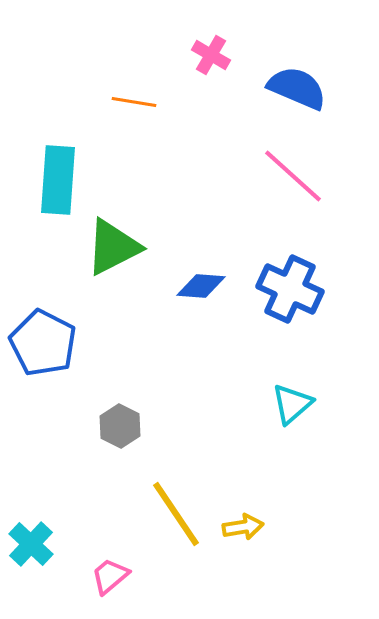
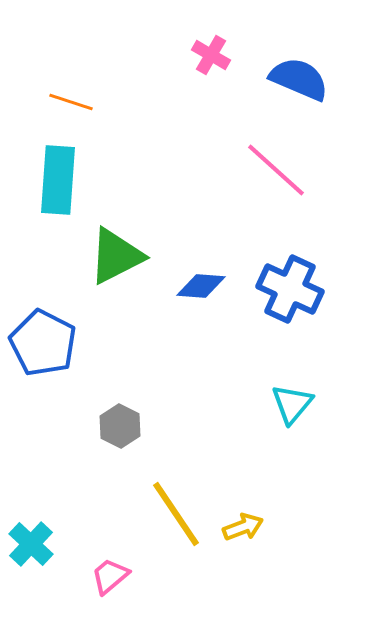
blue semicircle: moved 2 px right, 9 px up
orange line: moved 63 px left; rotated 9 degrees clockwise
pink line: moved 17 px left, 6 px up
green triangle: moved 3 px right, 9 px down
cyan triangle: rotated 9 degrees counterclockwise
yellow arrow: rotated 12 degrees counterclockwise
